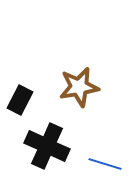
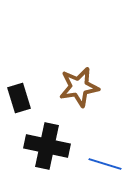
black rectangle: moved 1 px left, 2 px up; rotated 44 degrees counterclockwise
black cross: rotated 12 degrees counterclockwise
